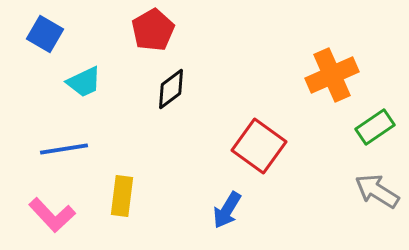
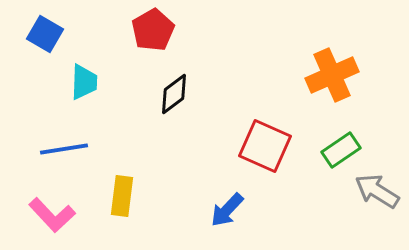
cyan trapezoid: rotated 63 degrees counterclockwise
black diamond: moved 3 px right, 5 px down
green rectangle: moved 34 px left, 23 px down
red square: moved 6 px right; rotated 12 degrees counterclockwise
blue arrow: rotated 12 degrees clockwise
